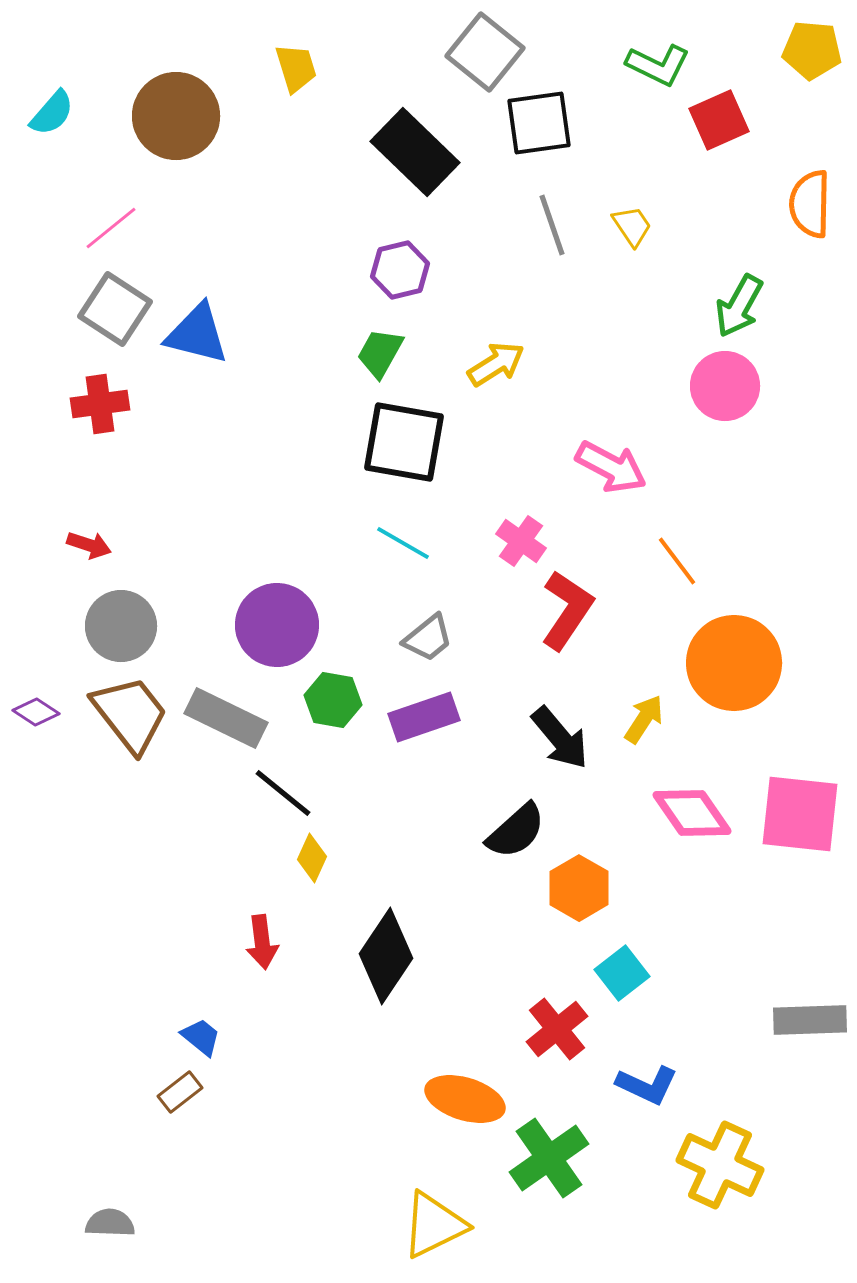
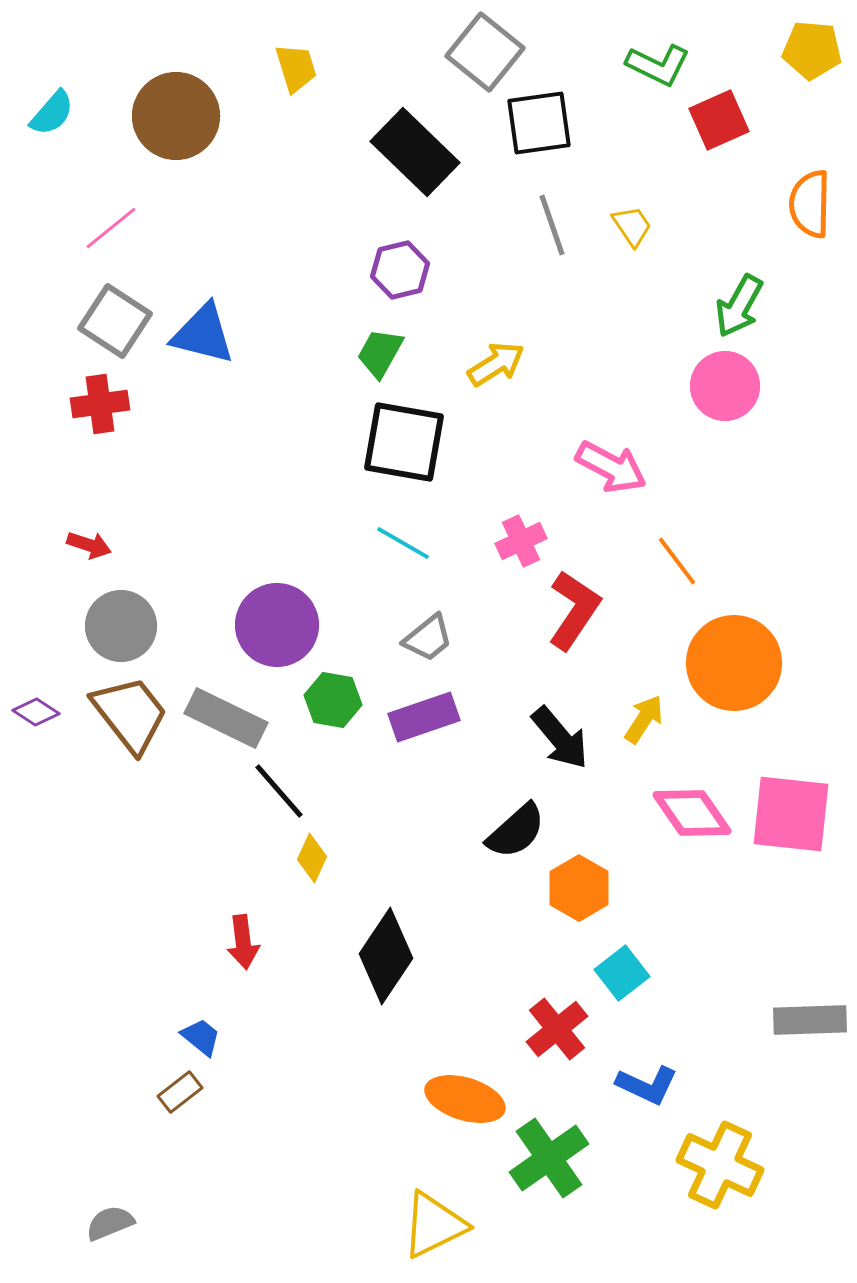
gray square at (115, 309): moved 12 px down
blue triangle at (197, 334): moved 6 px right
pink cross at (521, 541): rotated 30 degrees clockwise
red L-shape at (567, 610): moved 7 px right
black line at (283, 793): moved 4 px left, 2 px up; rotated 10 degrees clockwise
pink square at (800, 814): moved 9 px left
red arrow at (262, 942): moved 19 px left
gray semicircle at (110, 1223): rotated 24 degrees counterclockwise
